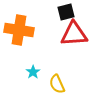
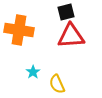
red triangle: moved 3 px left, 2 px down
